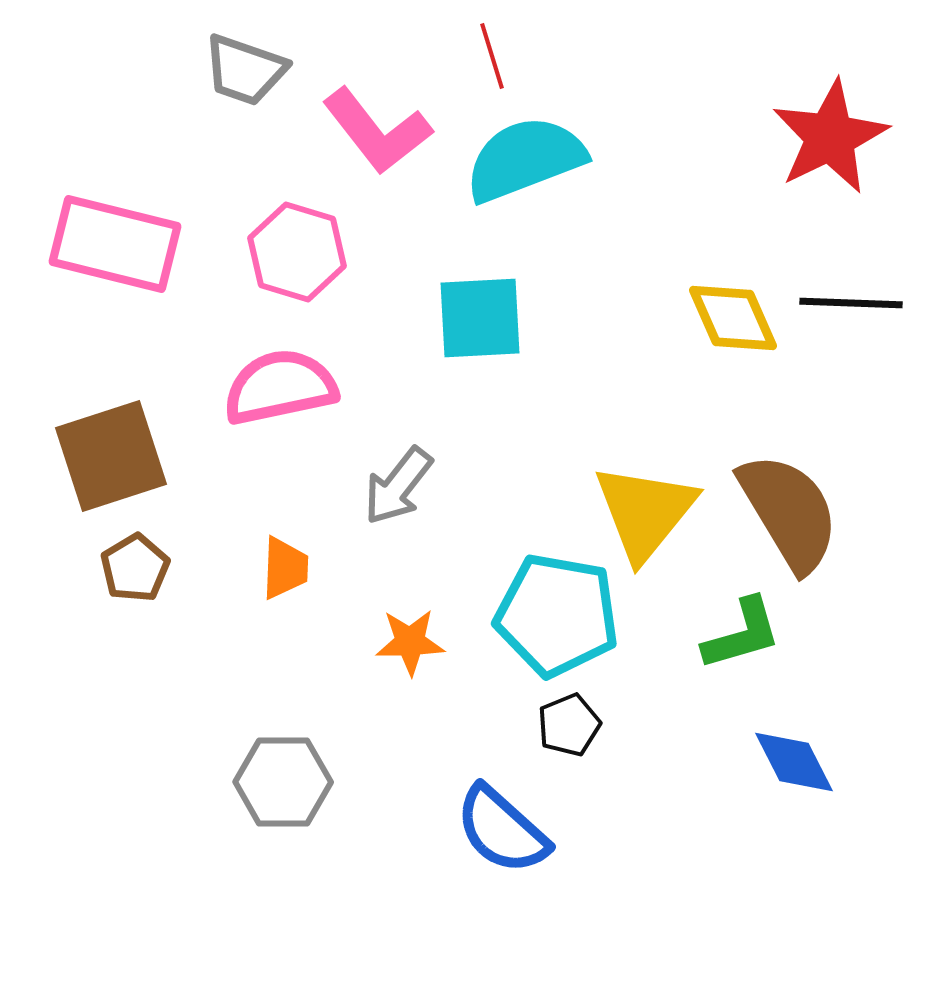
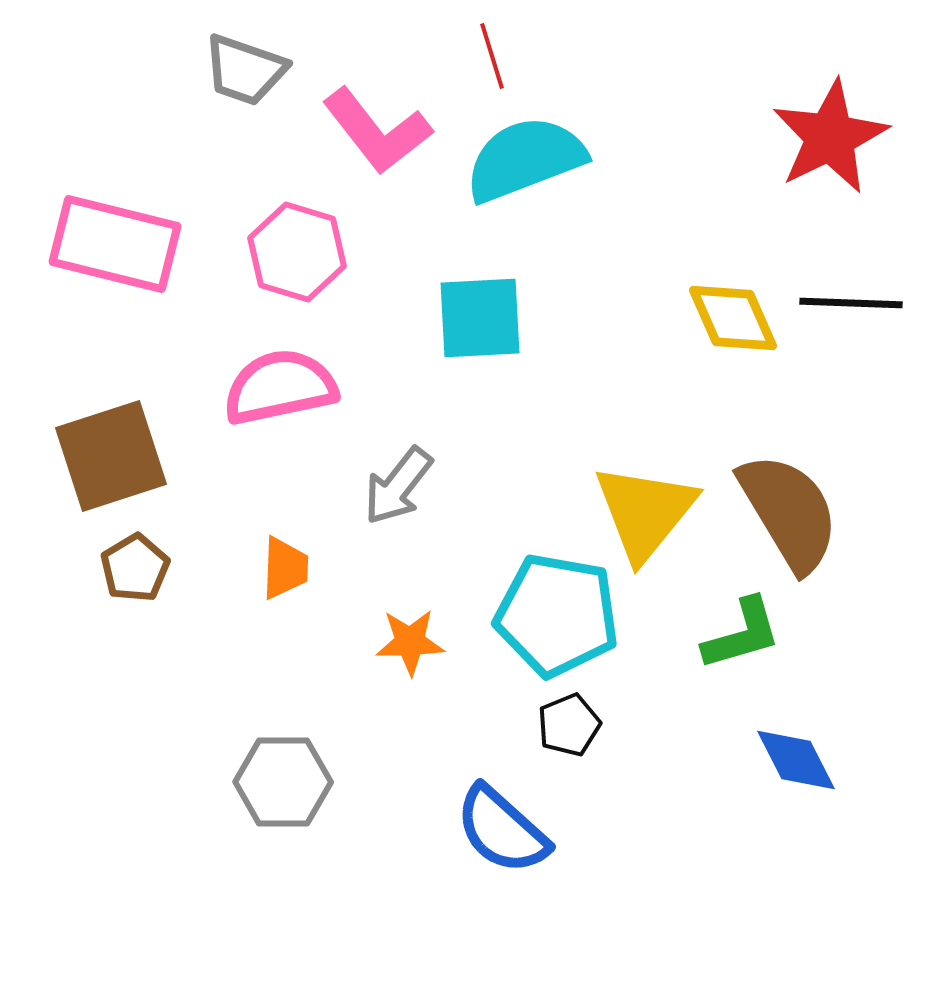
blue diamond: moved 2 px right, 2 px up
